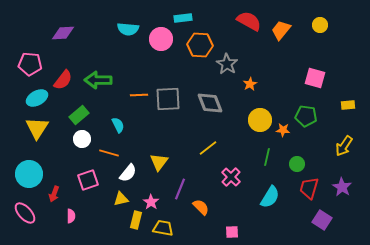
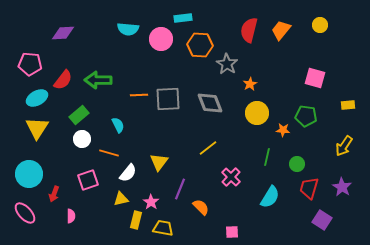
red semicircle at (249, 21): moved 9 px down; rotated 105 degrees counterclockwise
yellow circle at (260, 120): moved 3 px left, 7 px up
